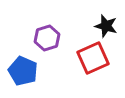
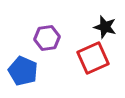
black star: moved 1 px left, 1 px down
purple hexagon: rotated 10 degrees clockwise
